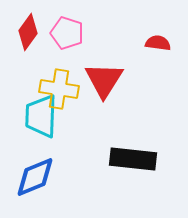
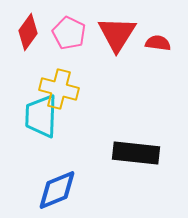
pink pentagon: moved 2 px right; rotated 8 degrees clockwise
red triangle: moved 13 px right, 46 px up
yellow cross: rotated 6 degrees clockwise
black rectangle: moved 3 px right, 6 px up
blue diamond: moved 22 px right, 13 px down
